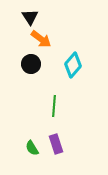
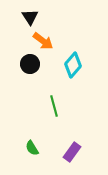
orange arrow: moved 2 px right, 2 px down
black circle: moved 1 px left
green line: rotated 20 degrees counterclockwise
purple rectangle: moved 16 px right, 8 px down; rotated 54 degrees clockwise
